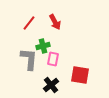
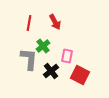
red line: rotated 28 degrees counterclockwise
green cross: rotated 24 degrees counterclockwise
pink rectangle: moved 14 px right, 3 px up
red square: rotated 18 degrees clockwise
black cross: moved 14 px up
